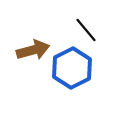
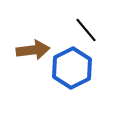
brown arrow: rotated 8 degrees clockwise
